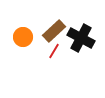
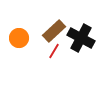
orange circle: moved 4 px left, 1 px down
